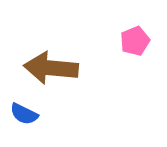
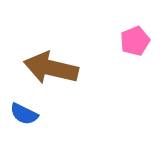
brown arrow: rotated 8 degrees clockwise
